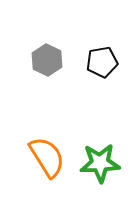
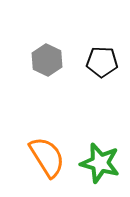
black pentagon: rotated 12 degrees clockwise
green star: rotated 18 degrees clockwise
